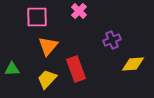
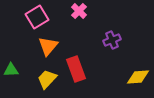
pink square: rotated 30 degrees counterclockwise
yellow diamond: moved 5 px right, 13 px down
green triangle: moved 1 px left, 1 px down
